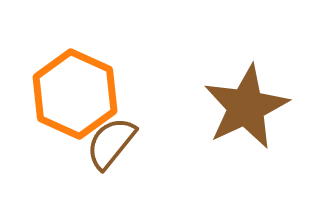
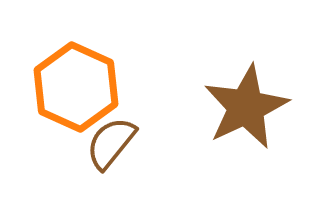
orange hexagon: moved 1 px right, 7 px up
